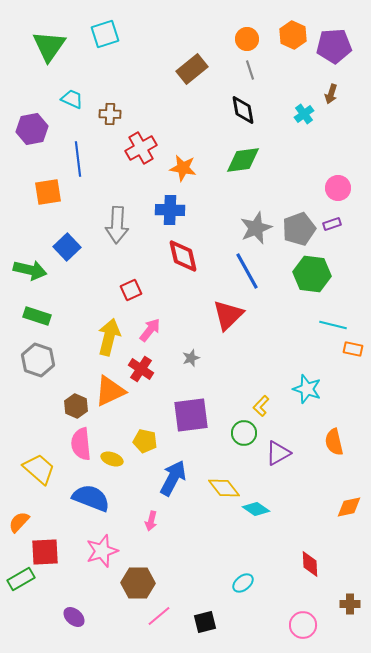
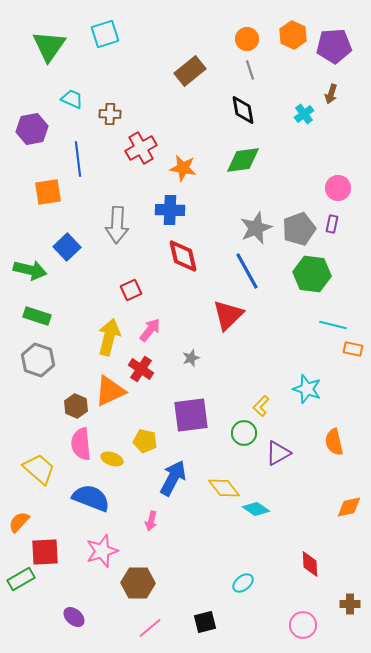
brown rectangle at (192, 69): moved 2 px left, 2 px down
purple rectangle at (332, 224): rotated 60 degrees counterclockwise
pink line at (159, 616): moved 9 px left, 12 px down
